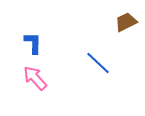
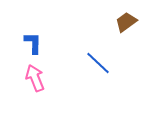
brown trapezoid: rotated 10 degrees counterclockwise
pink arrow: rotated 20 degrees clockwise
